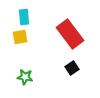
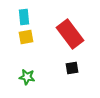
yellow square: moved 6 px right
black square: rotated 24 degrees clockwise
green star: moved 2 px right
